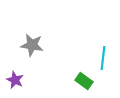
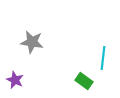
gray star: moved 3 px up
